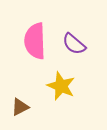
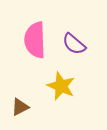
pink semicircle: moved 1 px up
